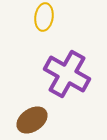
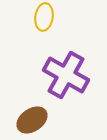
purple cross: moved 1 px left, 1 px down
